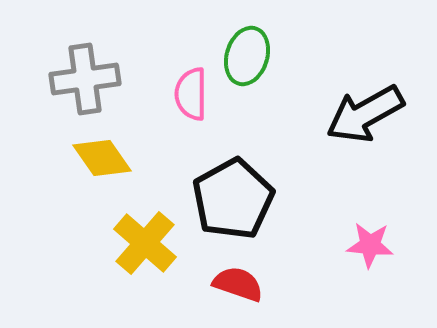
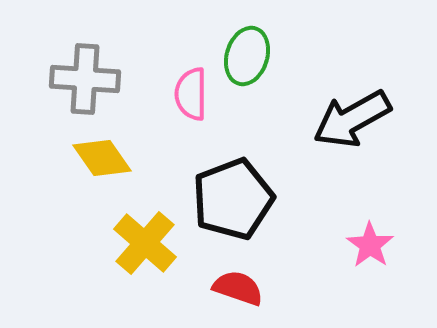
gray cross: rotated 12 degrees clockwise
black arrow: moved 13 px left, 5 px down
black pentagon: rotated 8 degrees clockwise
pink star: rotated 30 degrees clockwise
red semicircle: moved 4 px down
